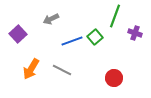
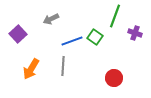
green square: rotated 14 degrees counterclockwise
gray line: moved 1 px right, 4 px up; rotated 66 degrees clockwise
